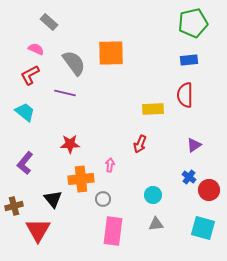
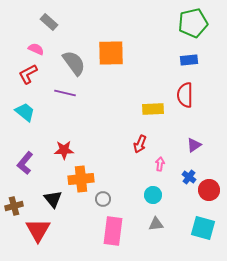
red L-shape: moved 2 px left, 1 px up
red star: moved 6 px left, 6 px down
pink arrow: moved 50 px right, 1 px up
